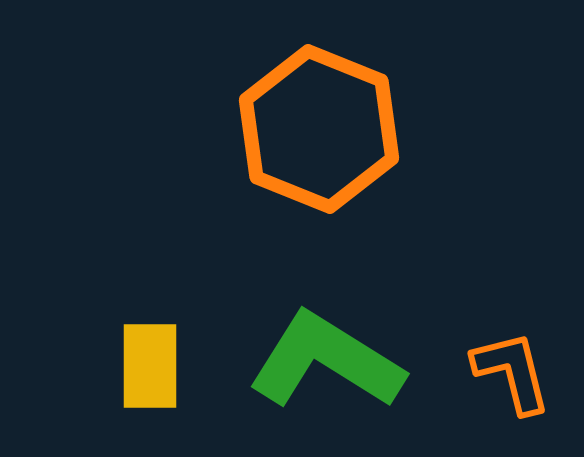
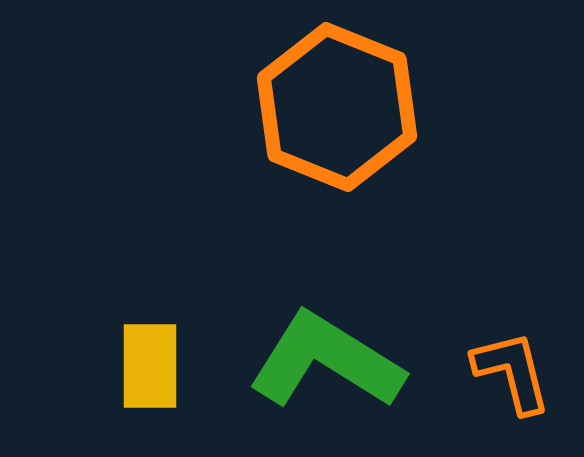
orange hexagon: moved 18 px right, 22 px up
